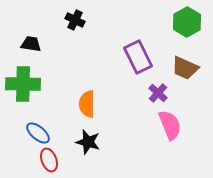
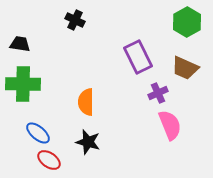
black trapezoid: moved 11 px left
purple cross: rotated 24 degrees clockwise
orange semicircle: moved 1 px left, 2 px up
red ellipse: rotated 35 degrees counterclockwise
